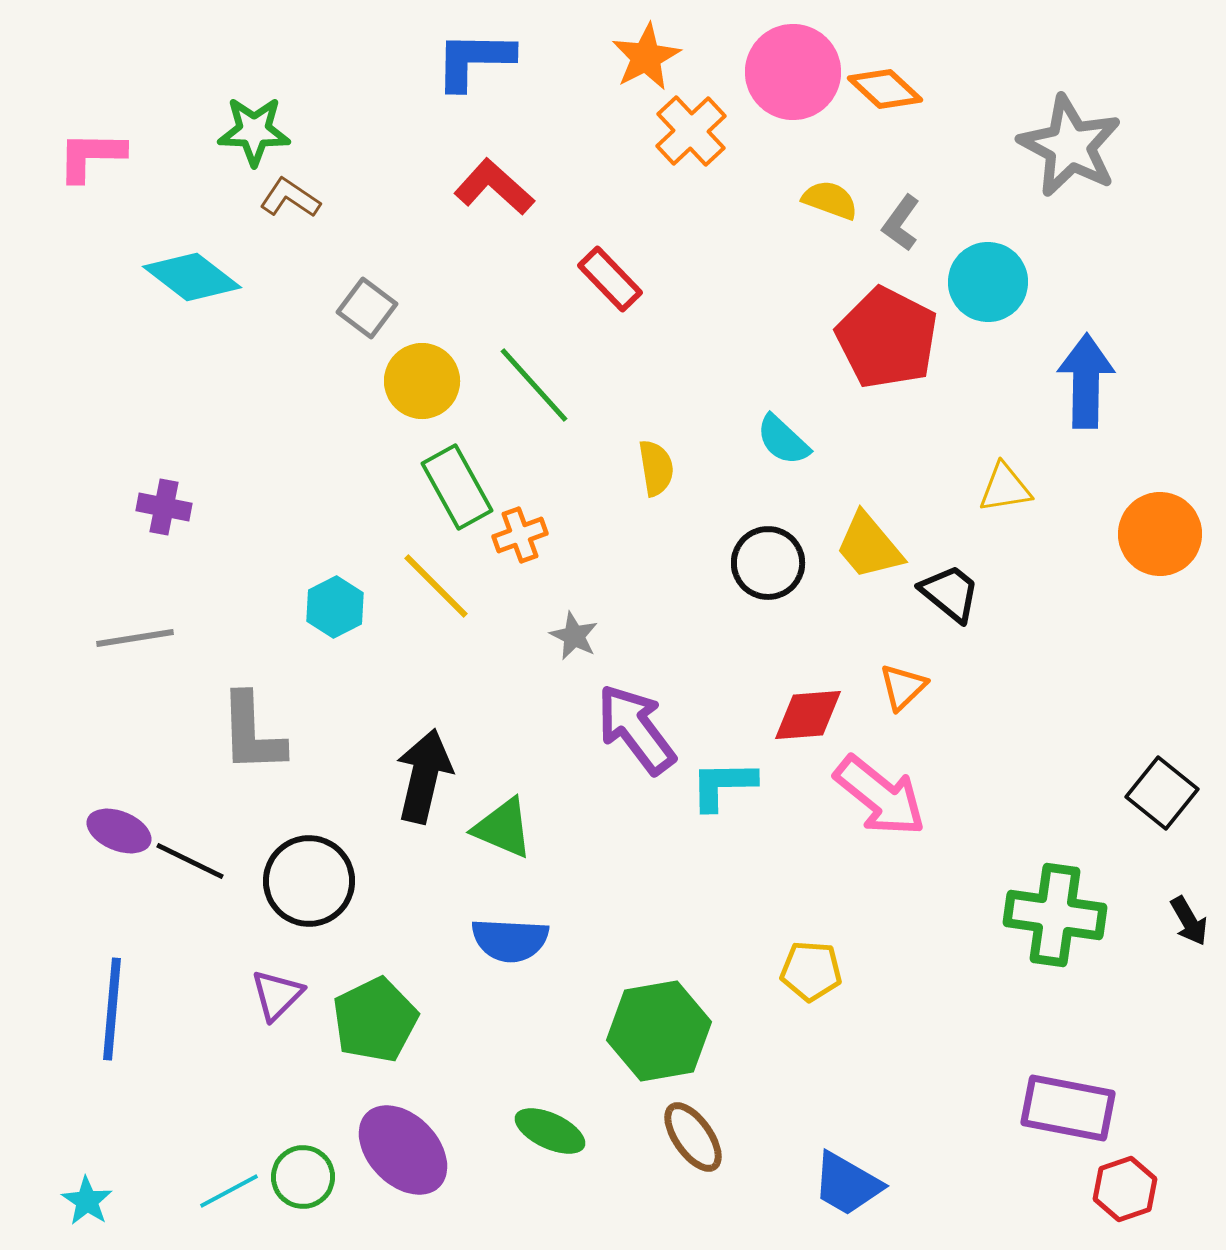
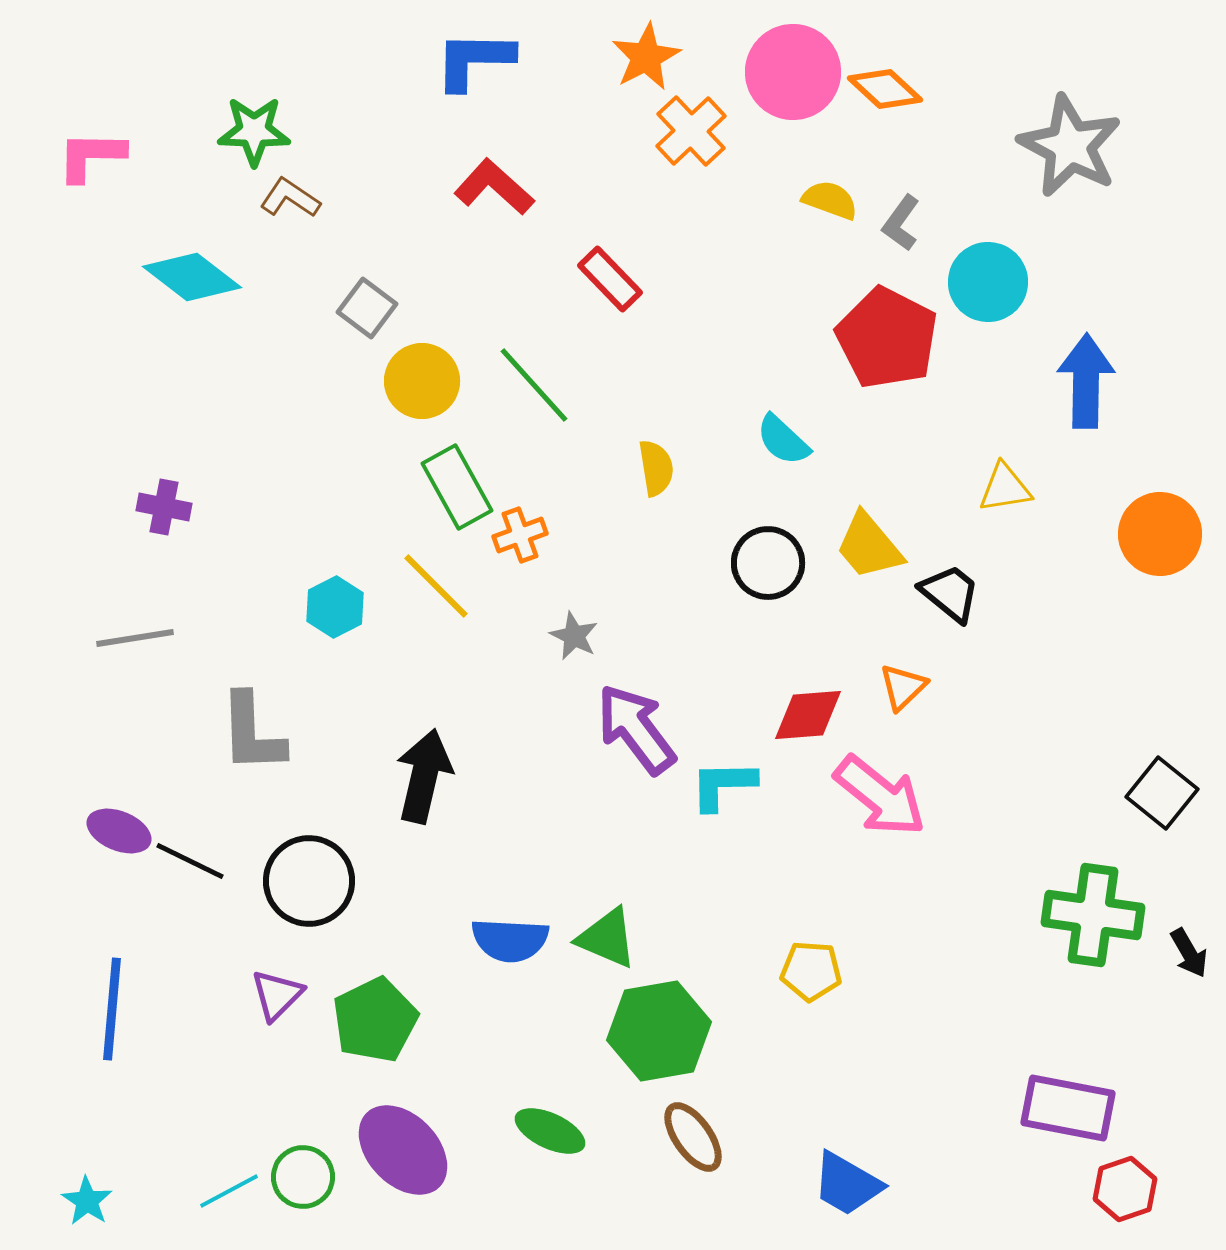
green triangle at (503, 828): moved 104 px right, 110 px down
green cross at (1055, 915): moved 38 px right
black arrow at (1189, 921): moved 32 px down
